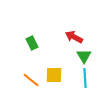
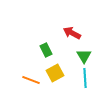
red arrow: moved 2 px left, 4 px up
green rectangle: moved 14 px right, 7 px down
yellow square: moved 1 px right, 2 px up; rotated 30 degrees counterclockwise
orange line: rotated 18 degrees counterclockwise
